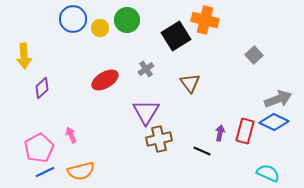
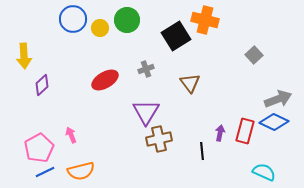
gray cross: rotated 14 degrees clockwise
purple diamond: moved 3 px up
black line: rotated 60 degrees clockwise
cyan semicircle: moved 4 px left, 1 px up
